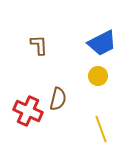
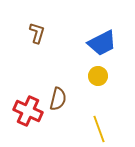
brown L-shape: moved 2 px left, 12 px up; rotated 20 degrees clockwise
yellow line: moved 2 px left
